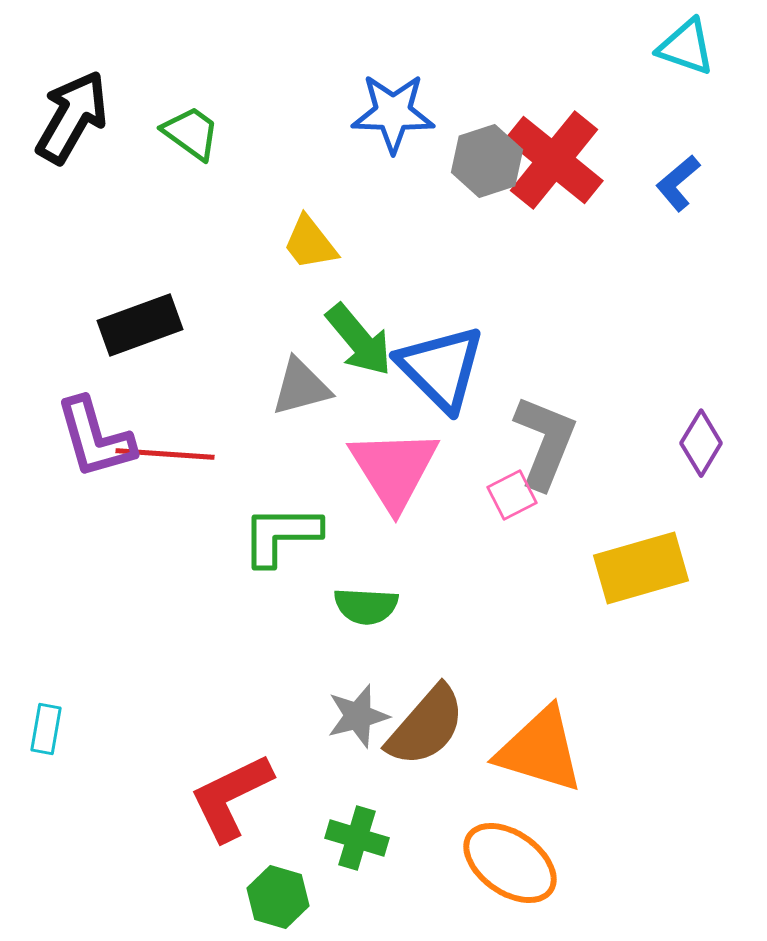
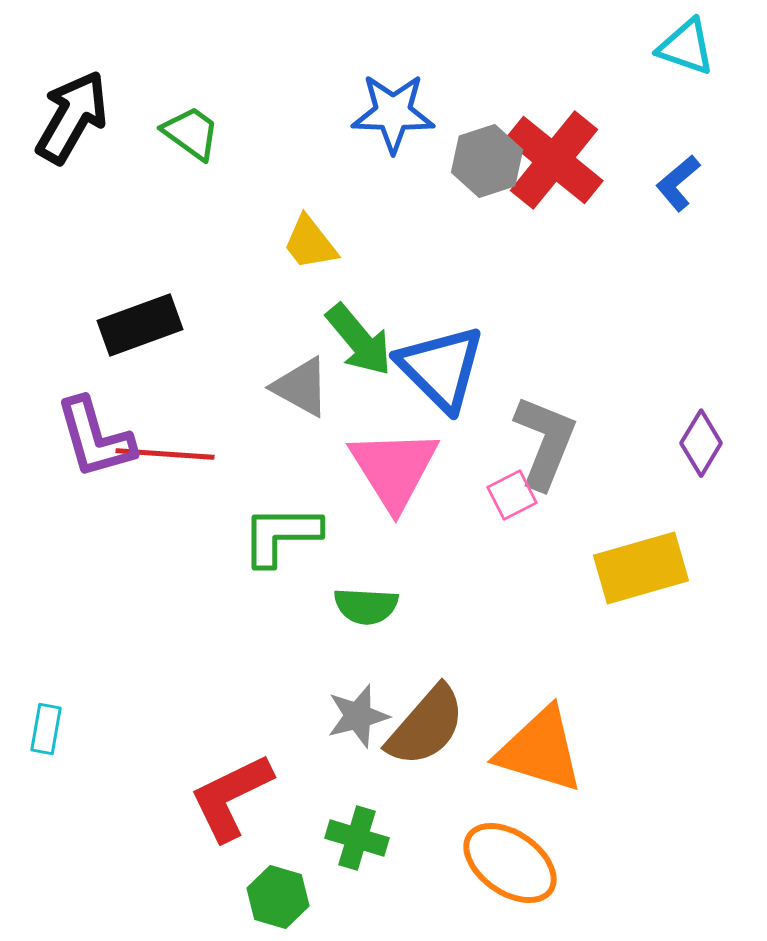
gray triangle: rotated 44 degrees clockwise
